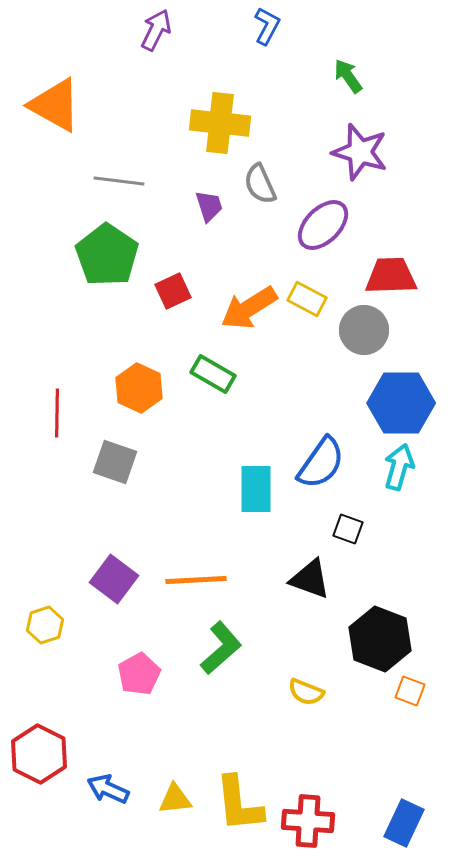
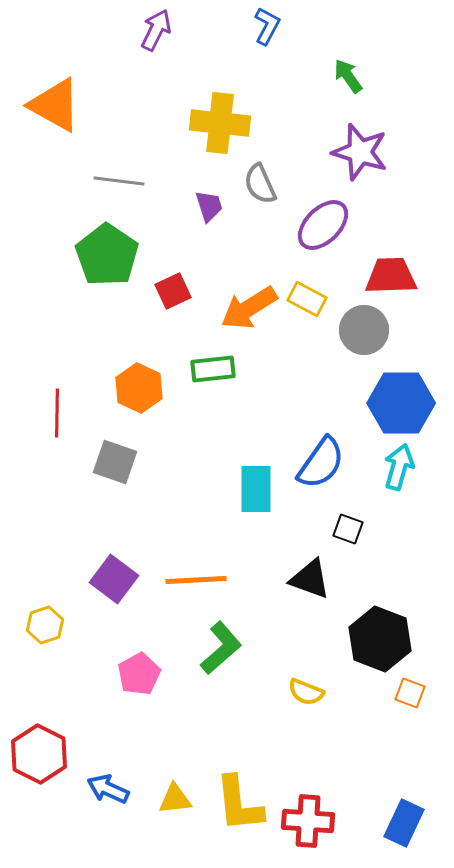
green rectangle: moved 5 px up; rotated 36 degrees counterclockwise
orange square: moved 2 px down
